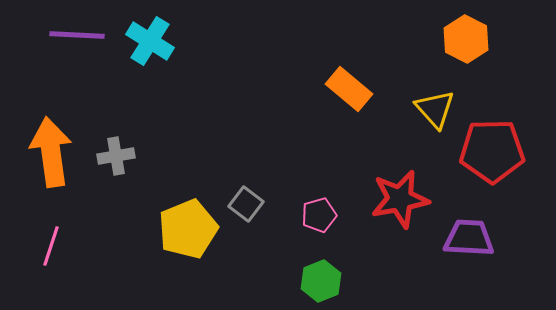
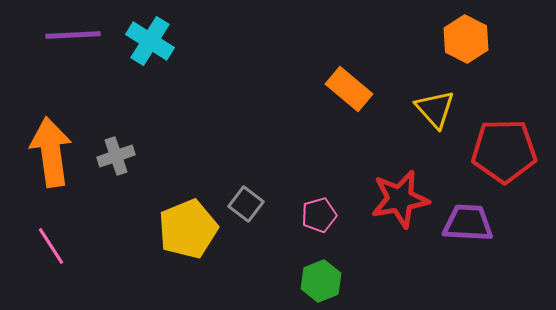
purple line: moved 4 px left; rotated 6 degrees counterclockwise
red pentagon: moved 12 px right
gray cross: rotated 9 degrees counterclockwise
purple trapezoid: moved 1 px left, 15 px up
pink line: rotated 51 degrees counterclockwise
